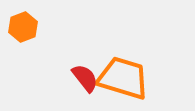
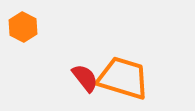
orange hexagon: rotated 12 degrees counterclockwise
